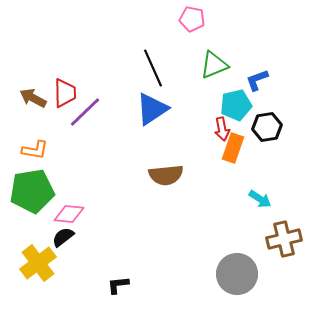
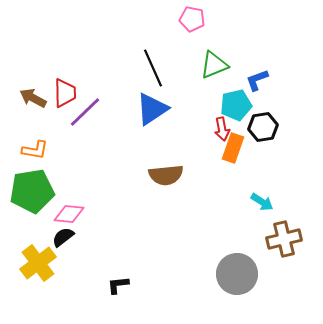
black hexagon: moved 4 px left
cyan arrow: moved 2 px right, 3 px down
